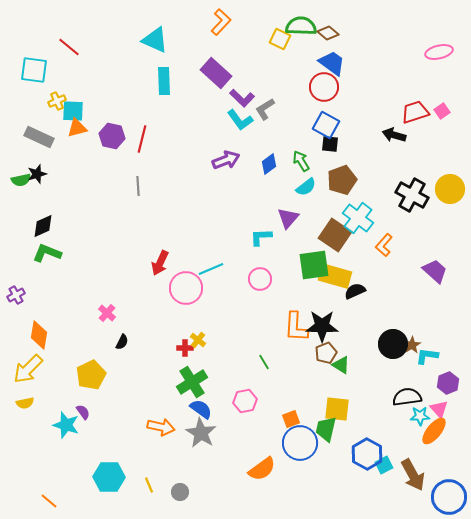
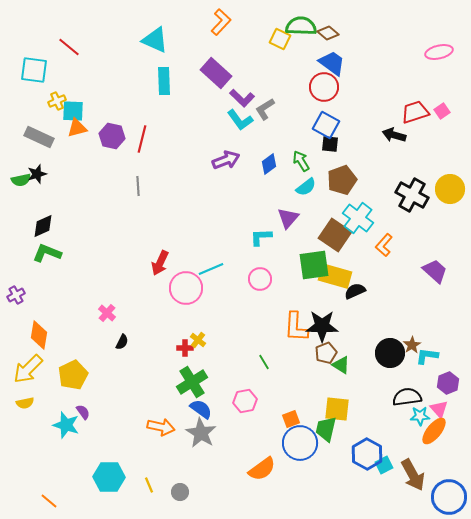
black circle at (393, 344): moved 3 px left, 9 px down
yellow pentagon at (91, 375): moved 18 px left
